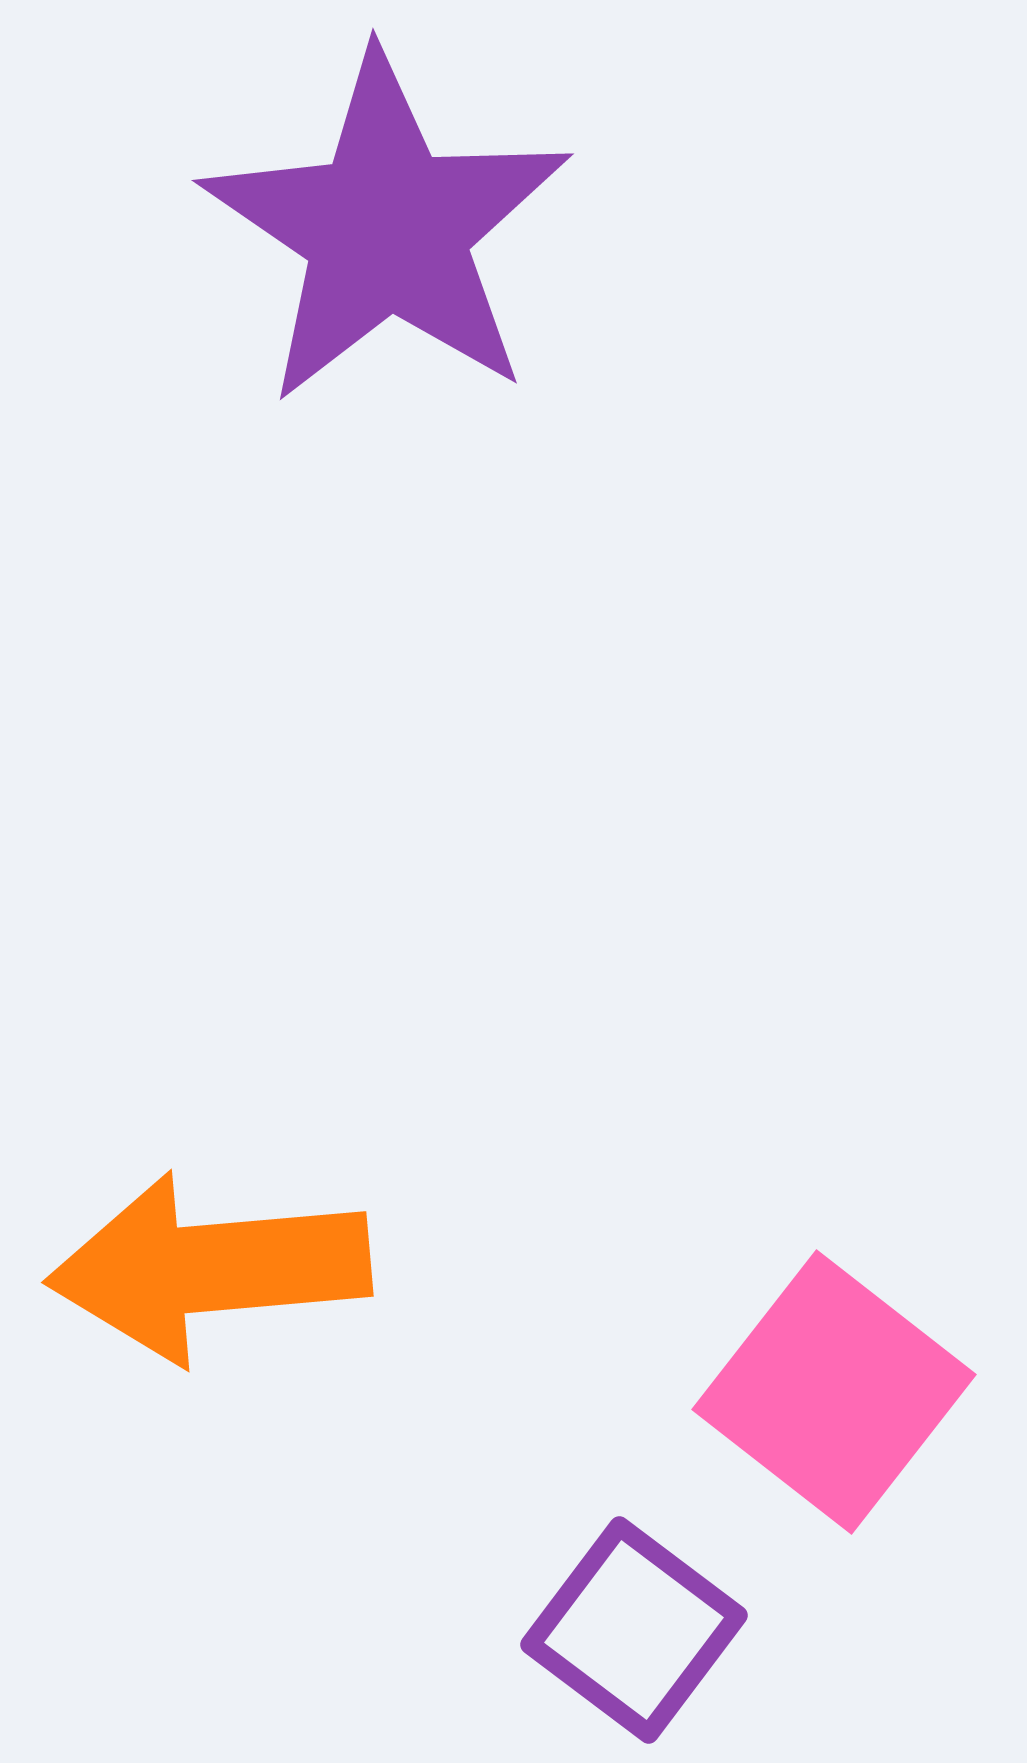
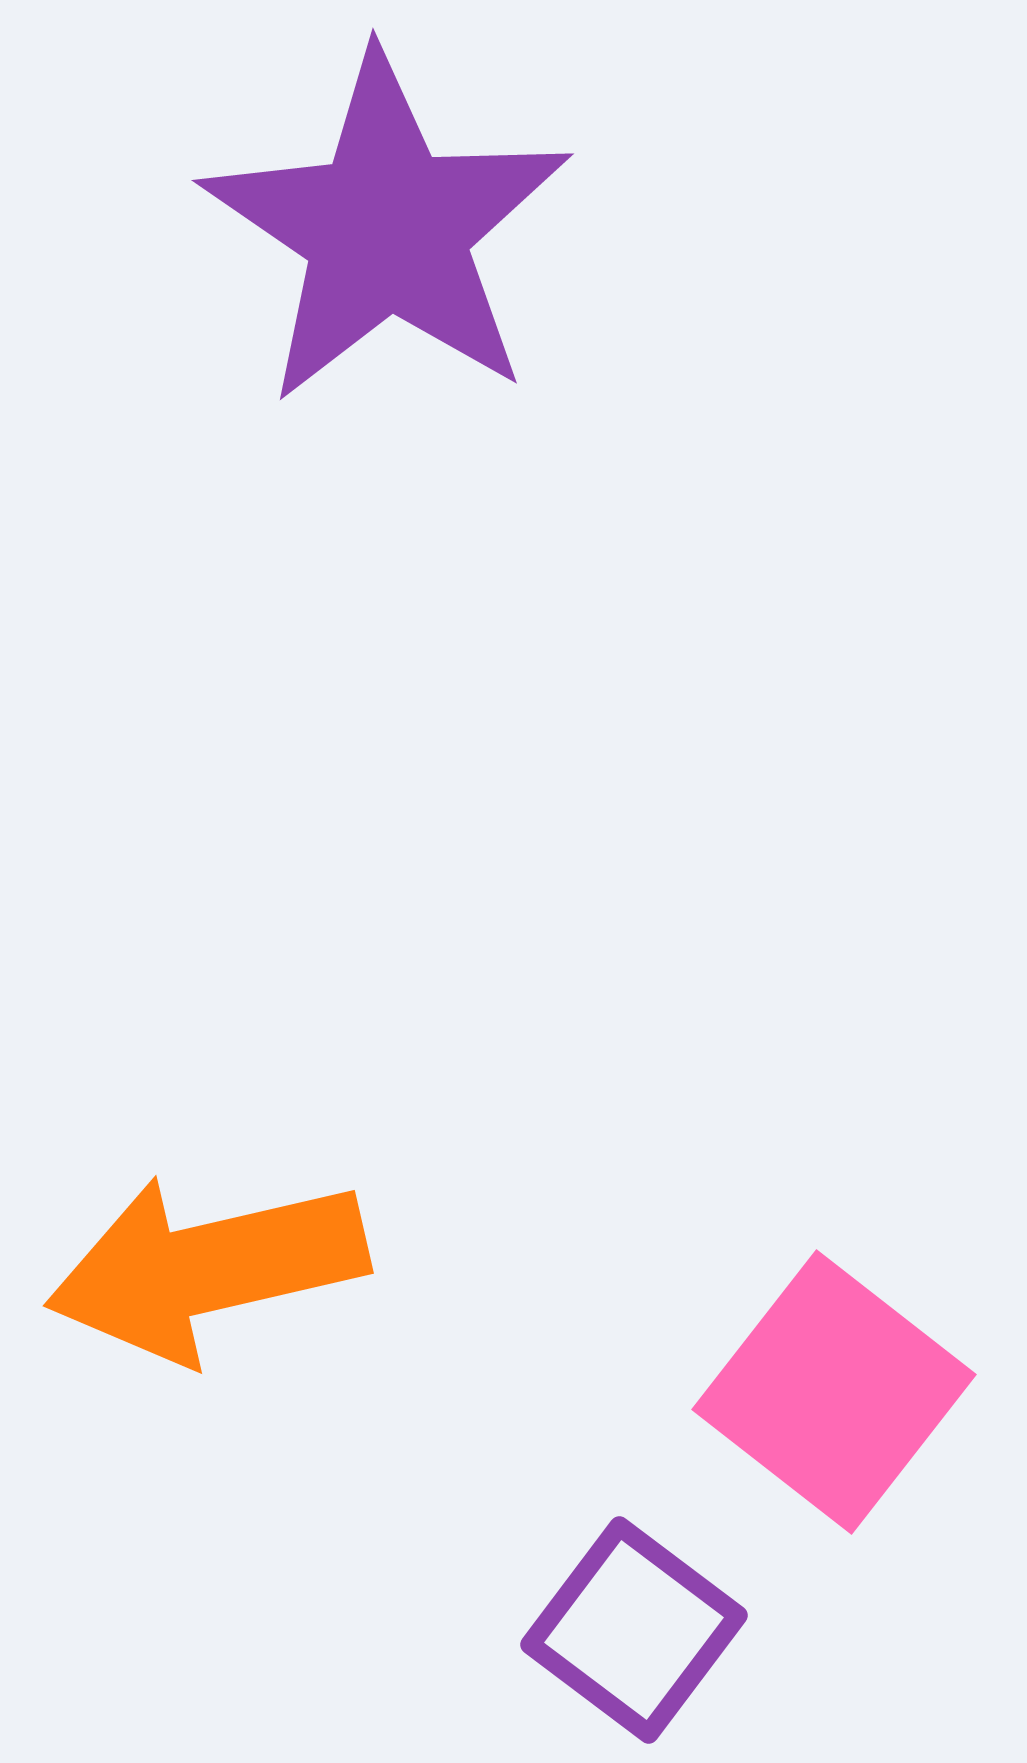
orange arrow: moved 2 px left; rotated 8 degrees counterclockwise
